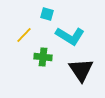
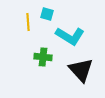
yellow line: moved 4 px right, 13 px up; rotated 48 degrees counterclockwise
black triangle: rotated 8 degrees counterclockwise
